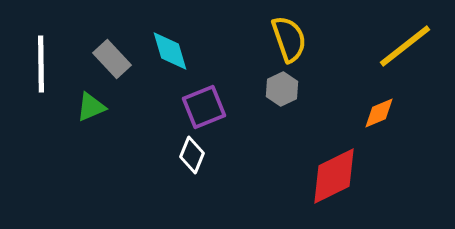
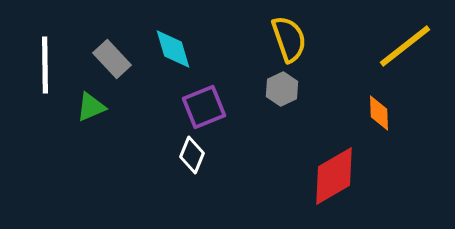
cyan diamond: moved 3 px right, 2 px up
white line: moved 4 px right, 1 px down
orange diamond: rotated 69 degrees counterclockwise
red diamond: rotated 4 degrees counterclockwise
